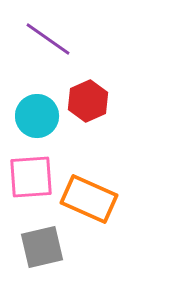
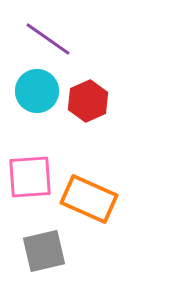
cyan circle: moved 25 px up
pink square: moved 1 px left
gray square: moved 2 px right, 4 px down
